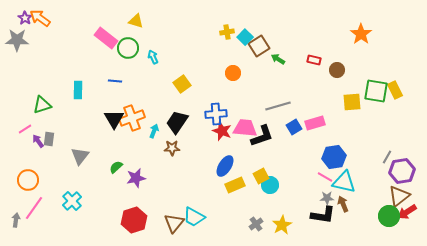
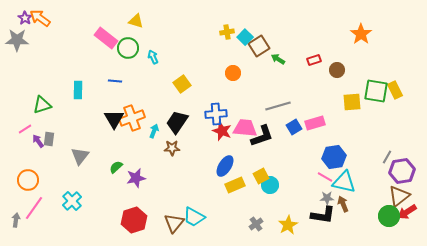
red rectangle at (314, 60): rotated 32 degrees counterclockwise
yellow star at (282, 225): moved 6 px right
